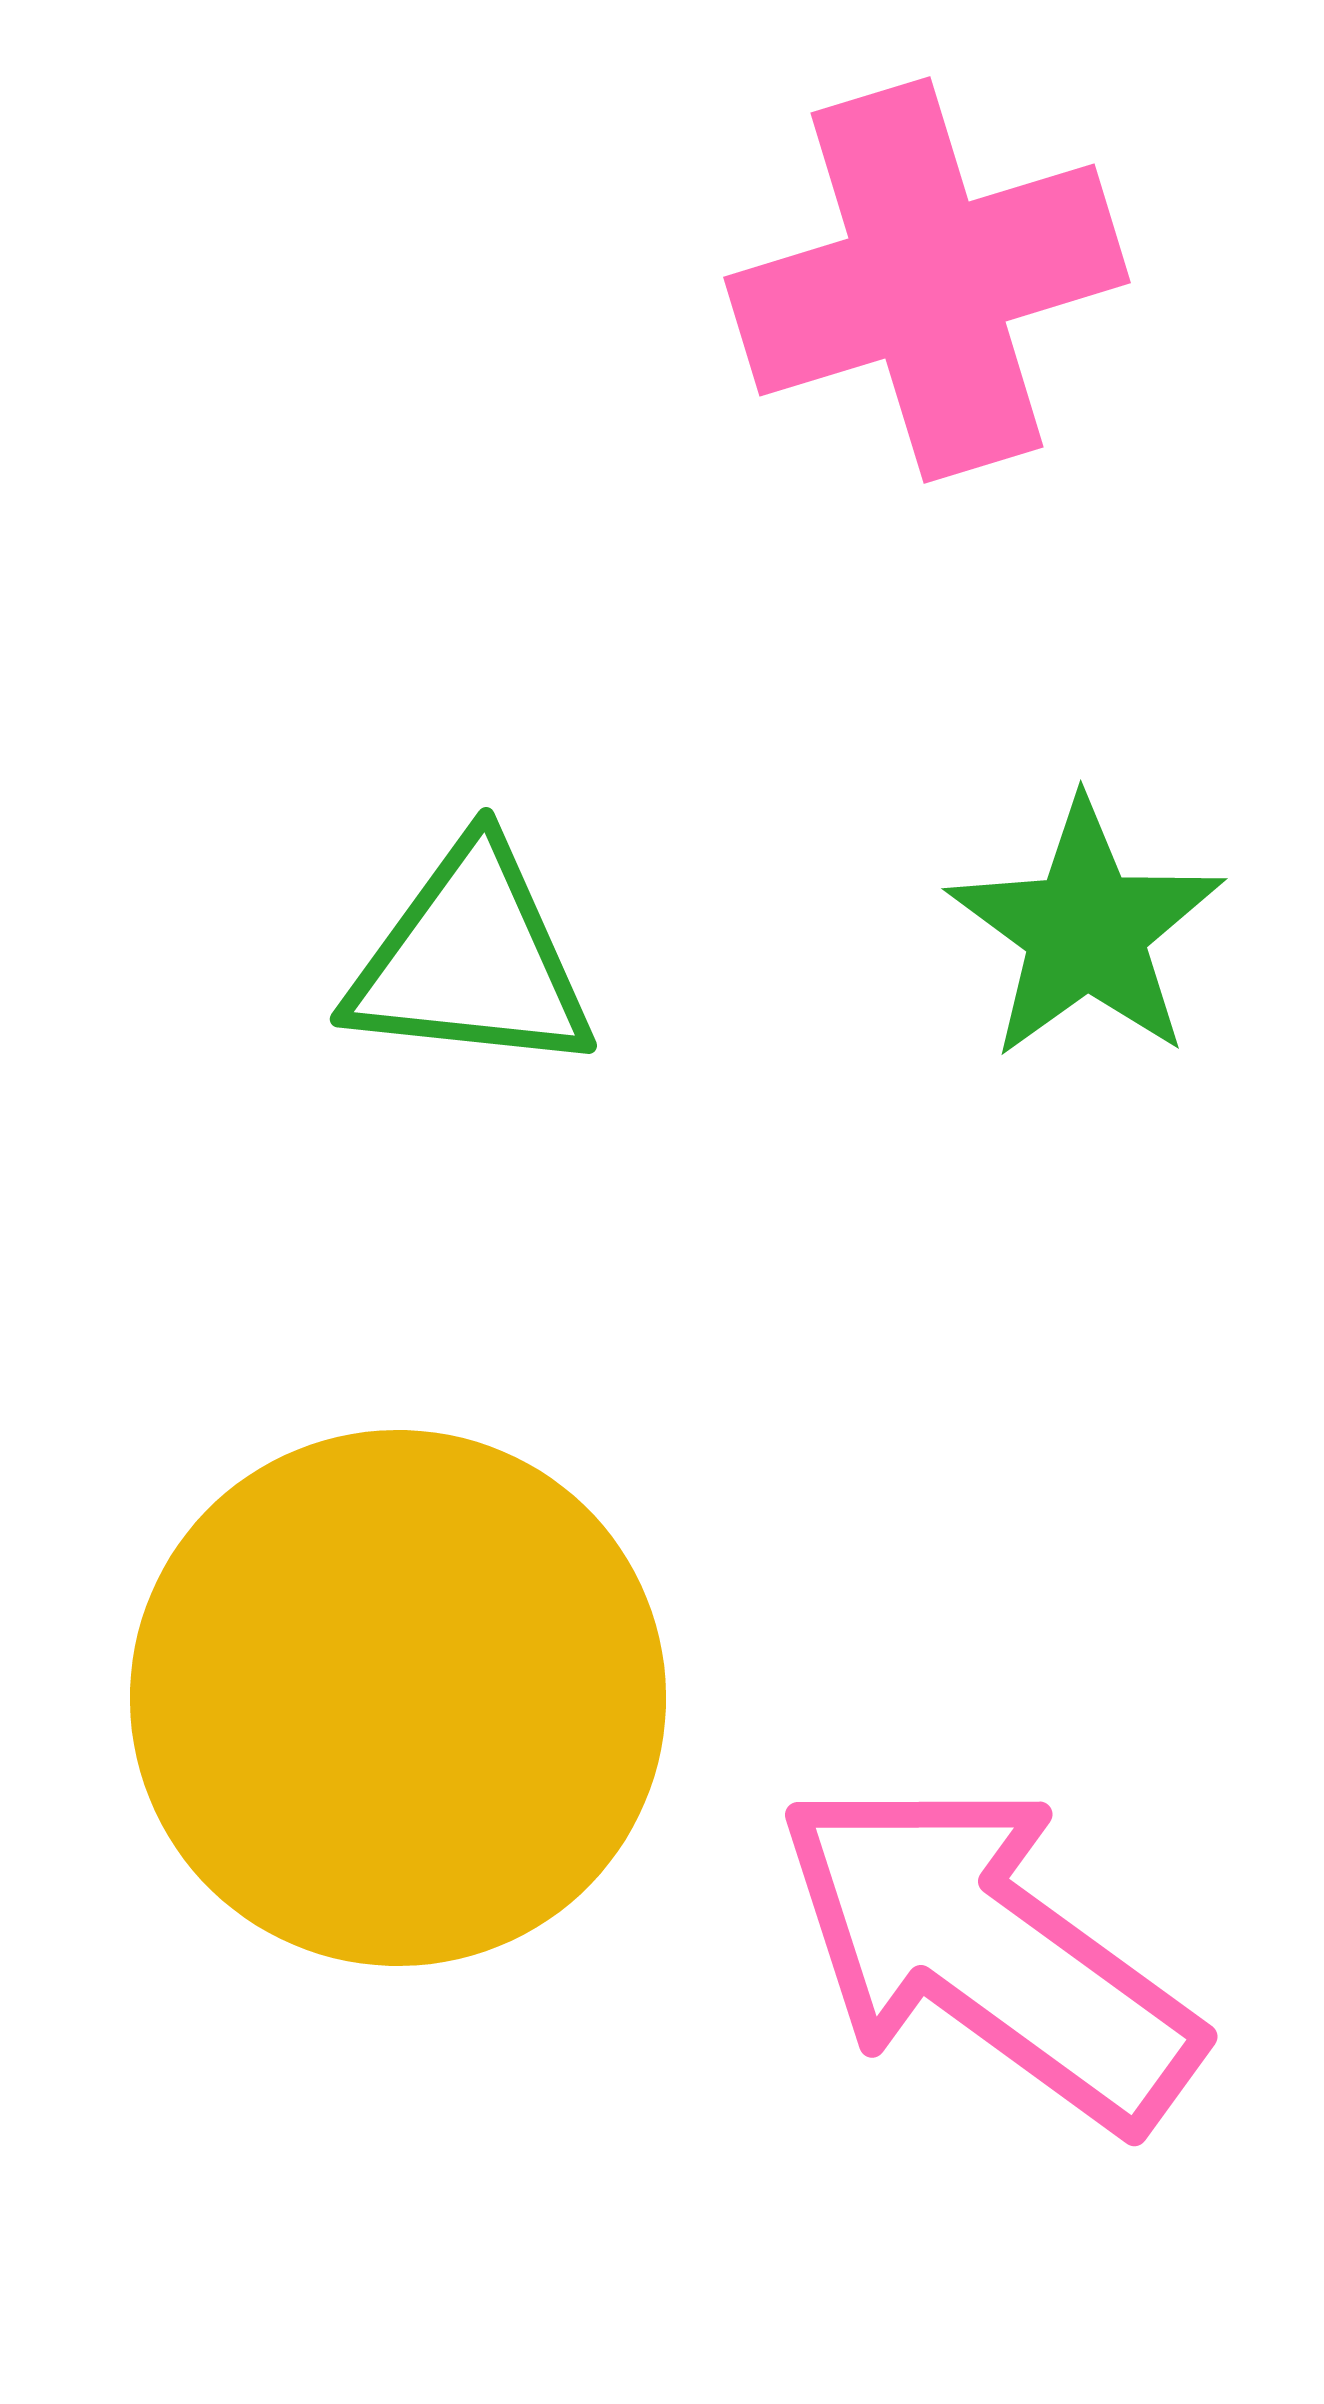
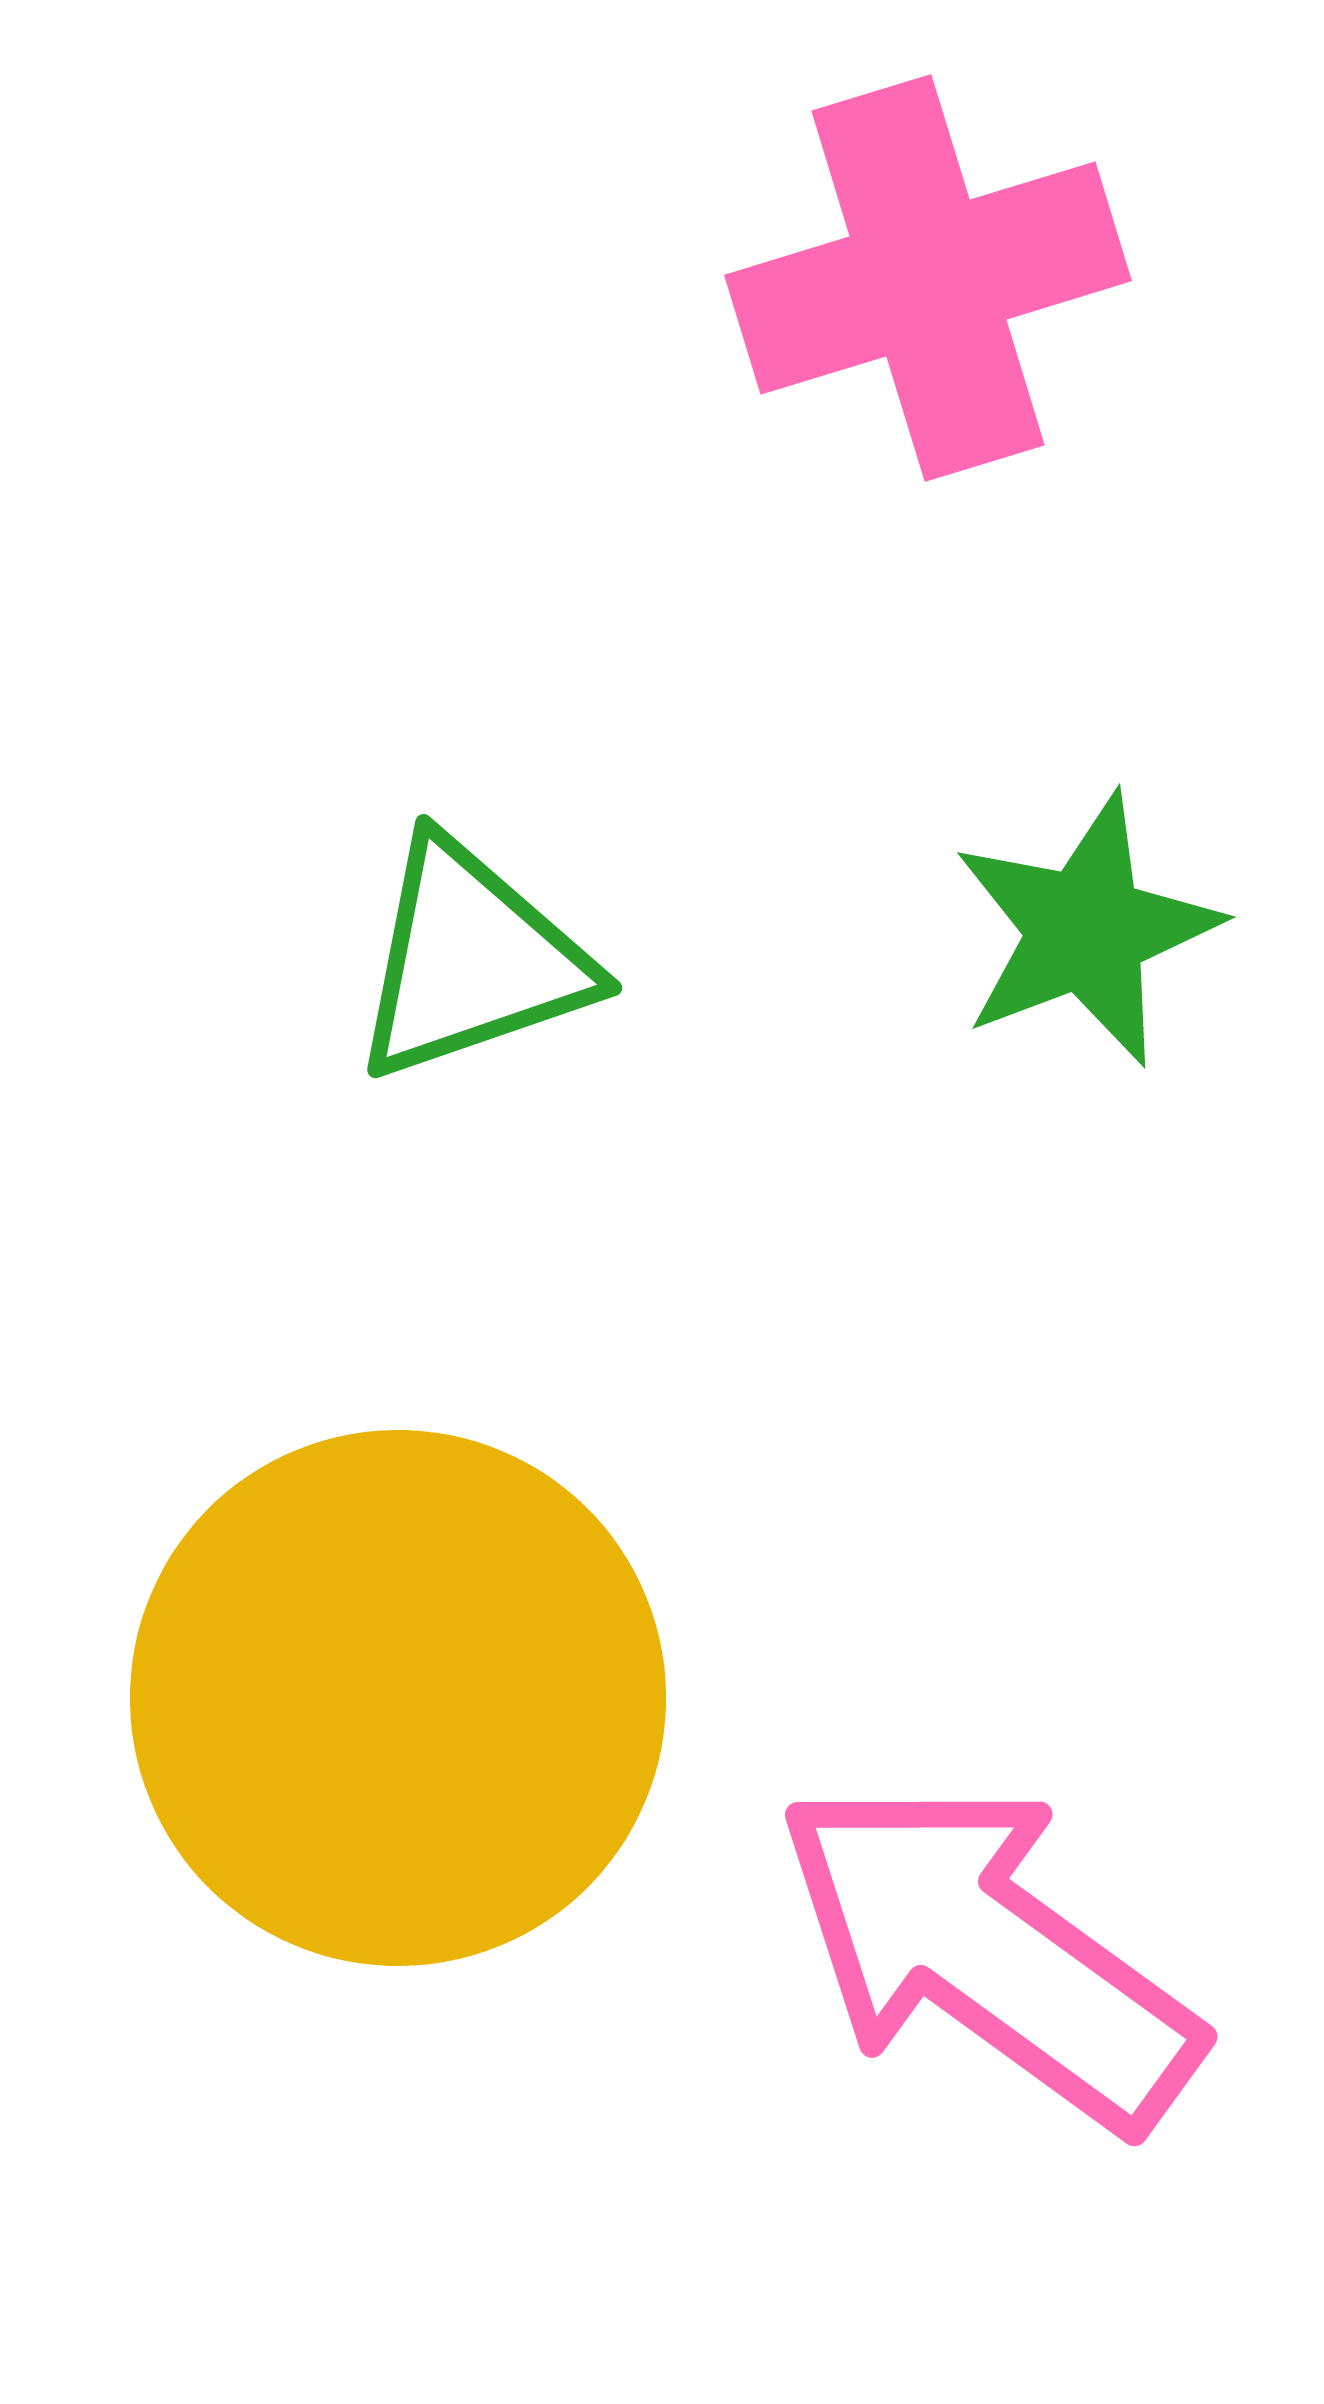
pink cross: moved 1 px right, 2 px up
green star: rotated 15 degrees clockwise
green triangle: rotated 25 degrees counterclockwise
